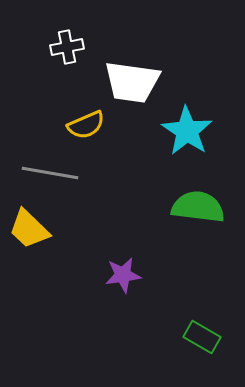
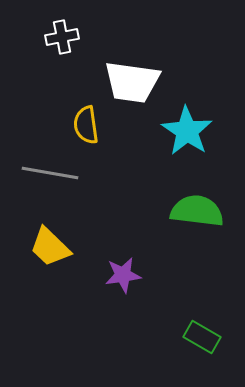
white cross: moved 5 px left, 10 px up
yellow semicircle: rotated 105 degrees clockwise
green semicircle: moved 1 px left, 4 px down
yellow trapezoid: moved 21 px right, 18 px down
